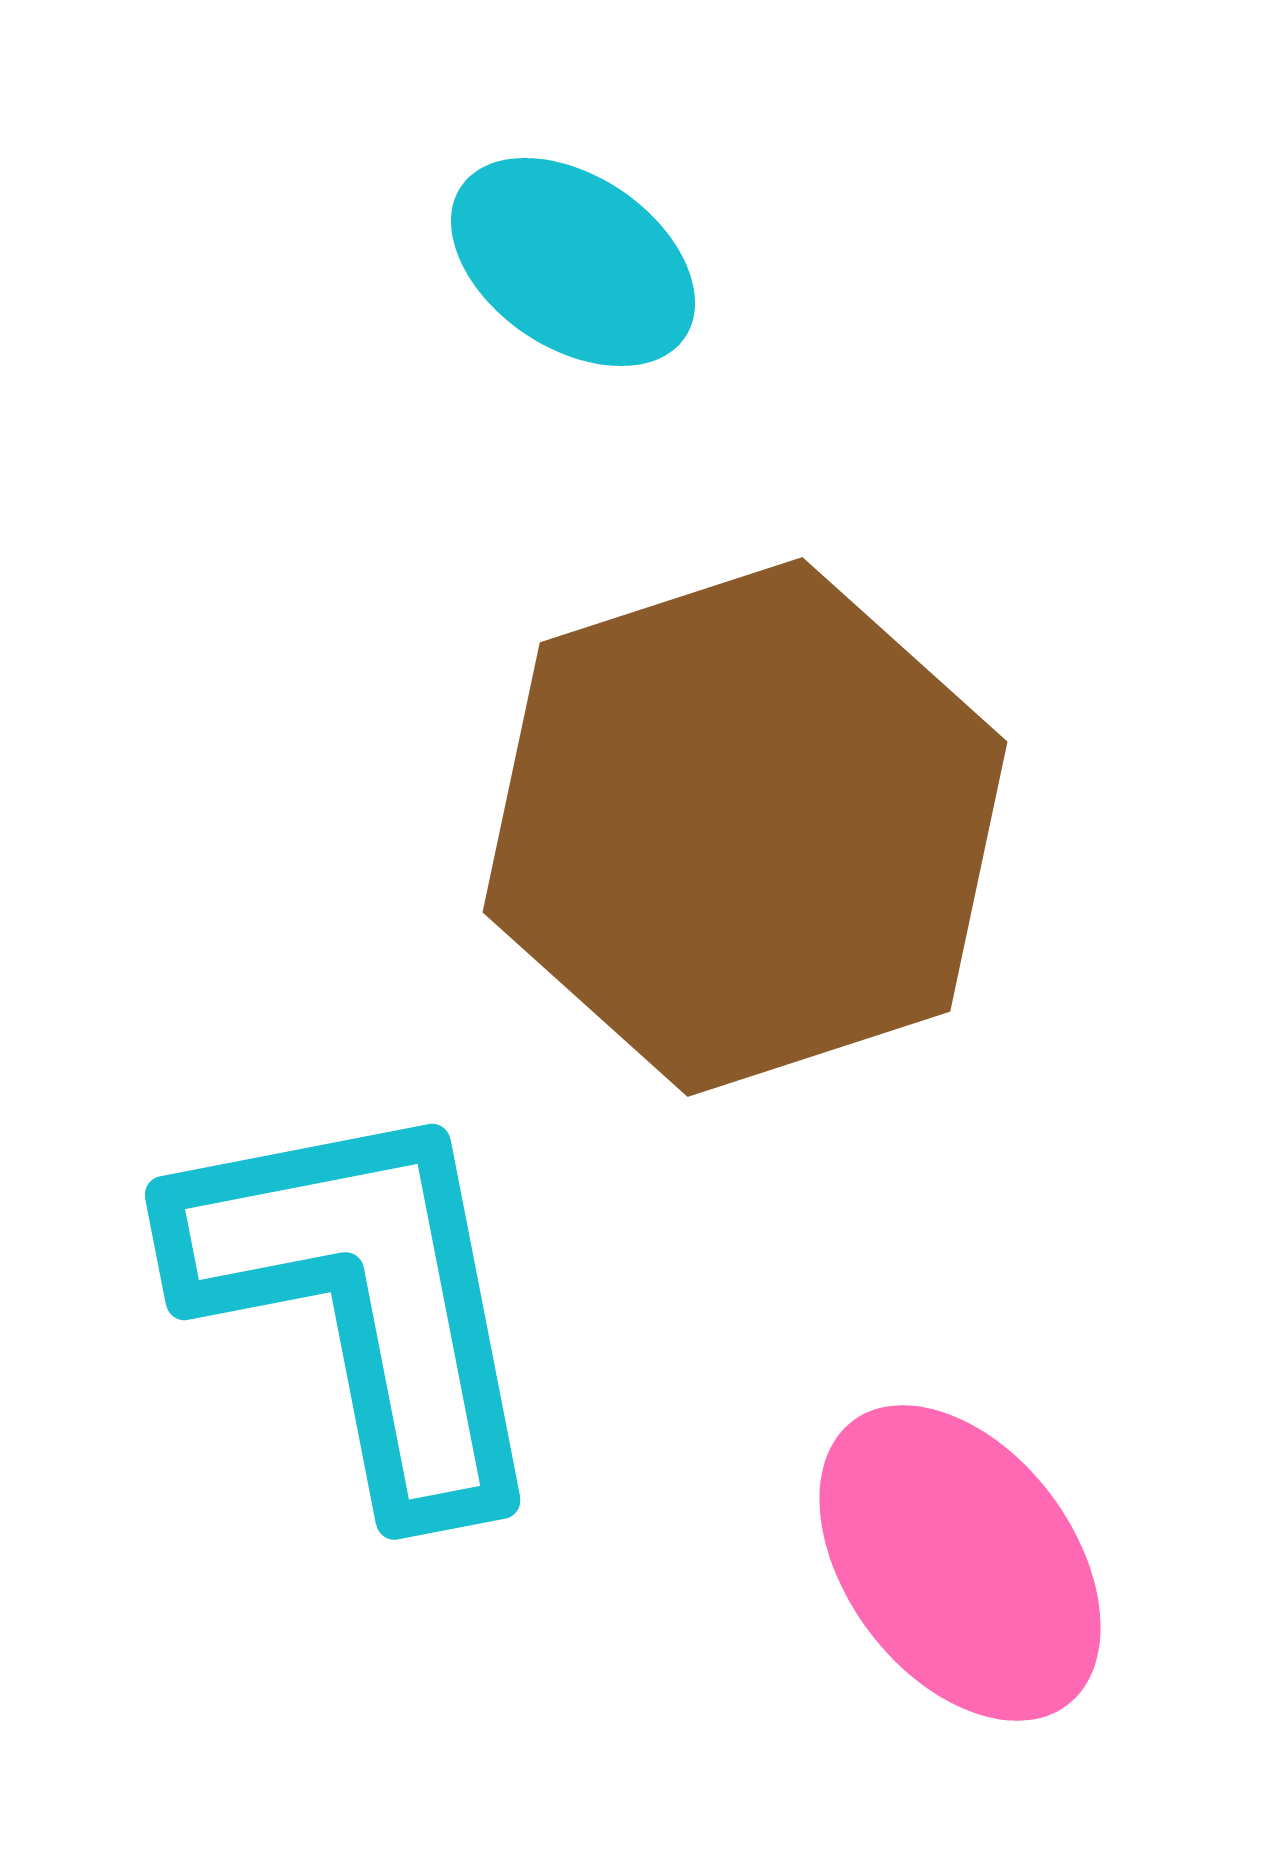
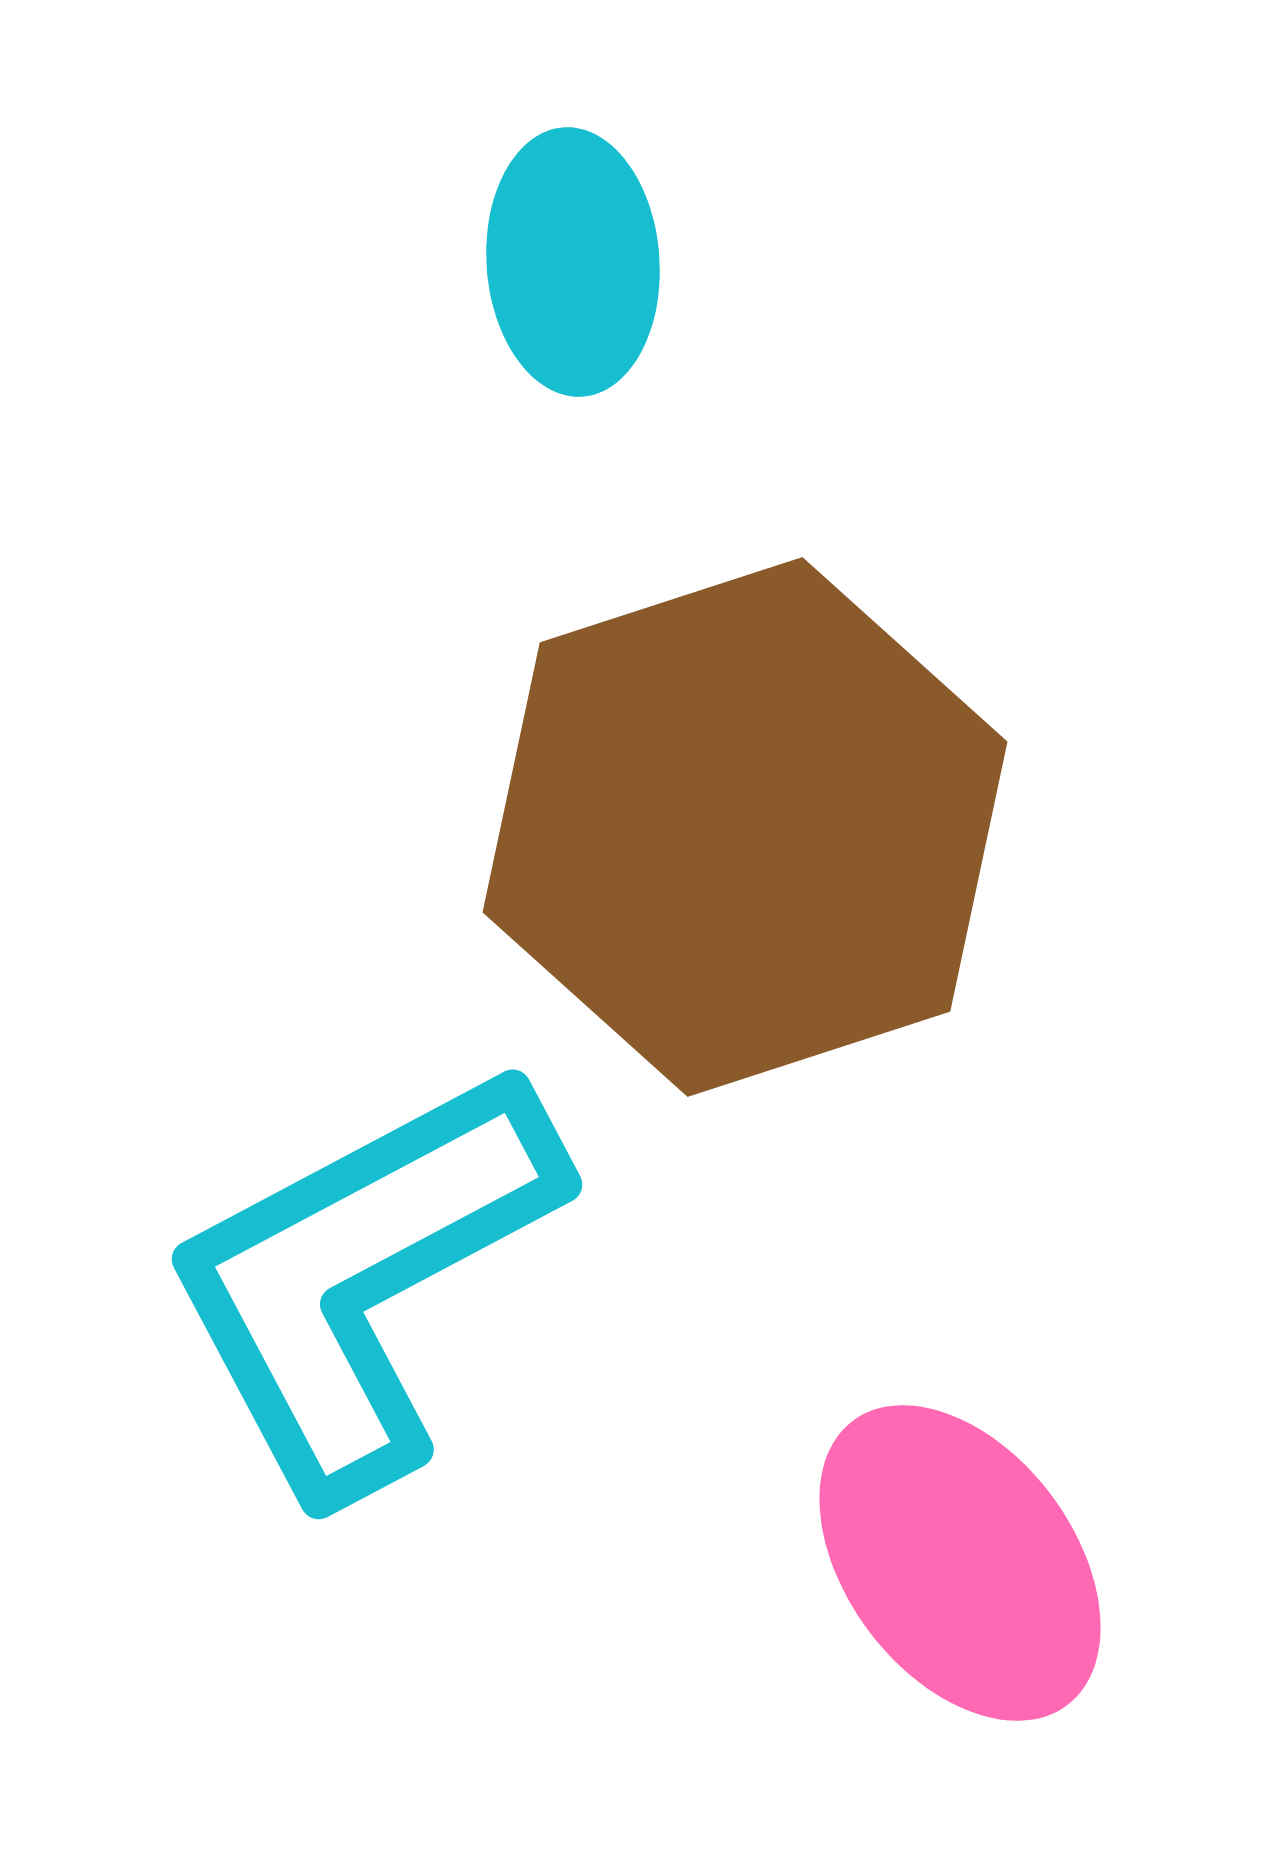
cyan ellipse: rotated 52 degrees clockwise
cyan L-shape: moved 2 px left, 23 px up; rotated 107 degrees counterclockwise
